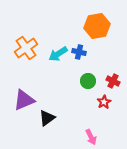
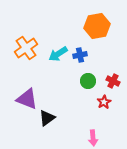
blue cross: moved 1 px right, 3 px down; rotated 24 degrees counterclockwise
purple triangle: moved 3 px right, 1 px up; rotated 45 degrees clockwise
pink arrow: moved 2 px right, 1 px down; rotated 21 degrees clockwise
